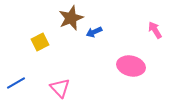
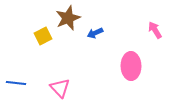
brown star: moved 3 px left
blue arrow: moved 1 px right, 1 px down
yellow square: moved 3 px right, 6 px up
pink ellipse: rotated 76 degrees clockwise
blue line: rotated 36 degrees clockwise
